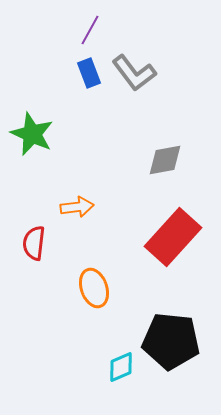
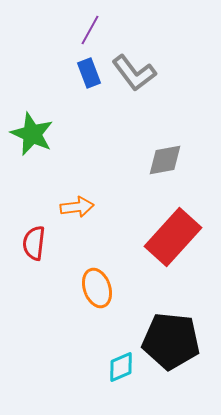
orange ellipse: moved 3 px right
